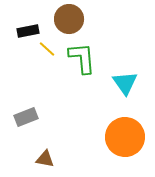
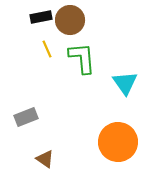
brown circle: moved 1 px right, 1 px down
black rectangle: moved 13 px right, 14 px up
yellow line: rotated 24 degrees clockwise
orange circle: moved 7 px left, 5 px down
brown triangle: rotated 24 degrees clockwise
